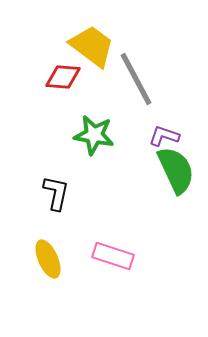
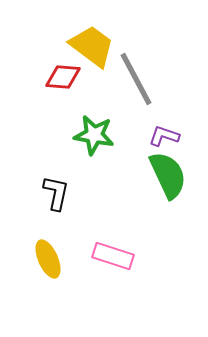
green semicircle: moved 8 px left, 5 px down
